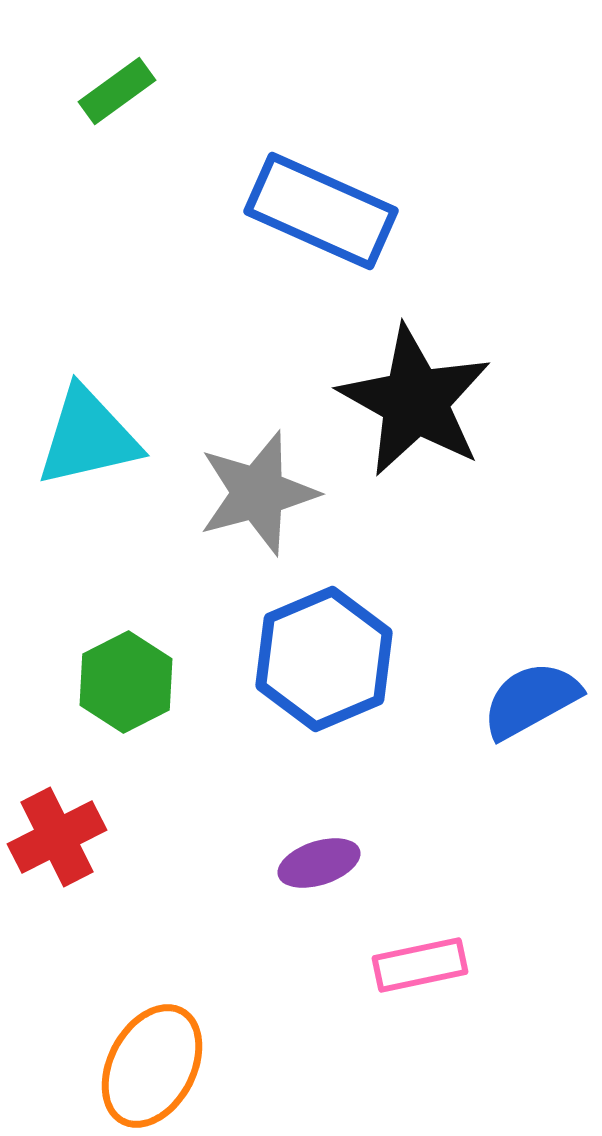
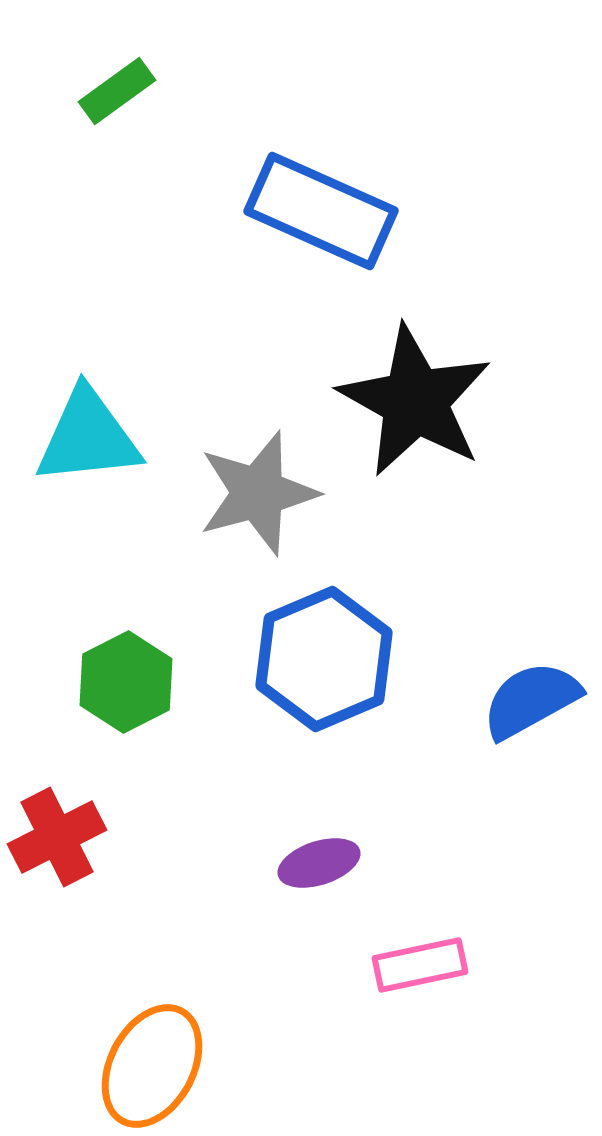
cyan triangle: rotated 7 degrees clockwise
